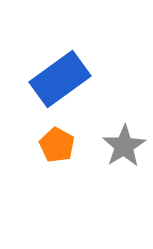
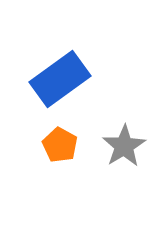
orange pentagon: moved 3 px right
